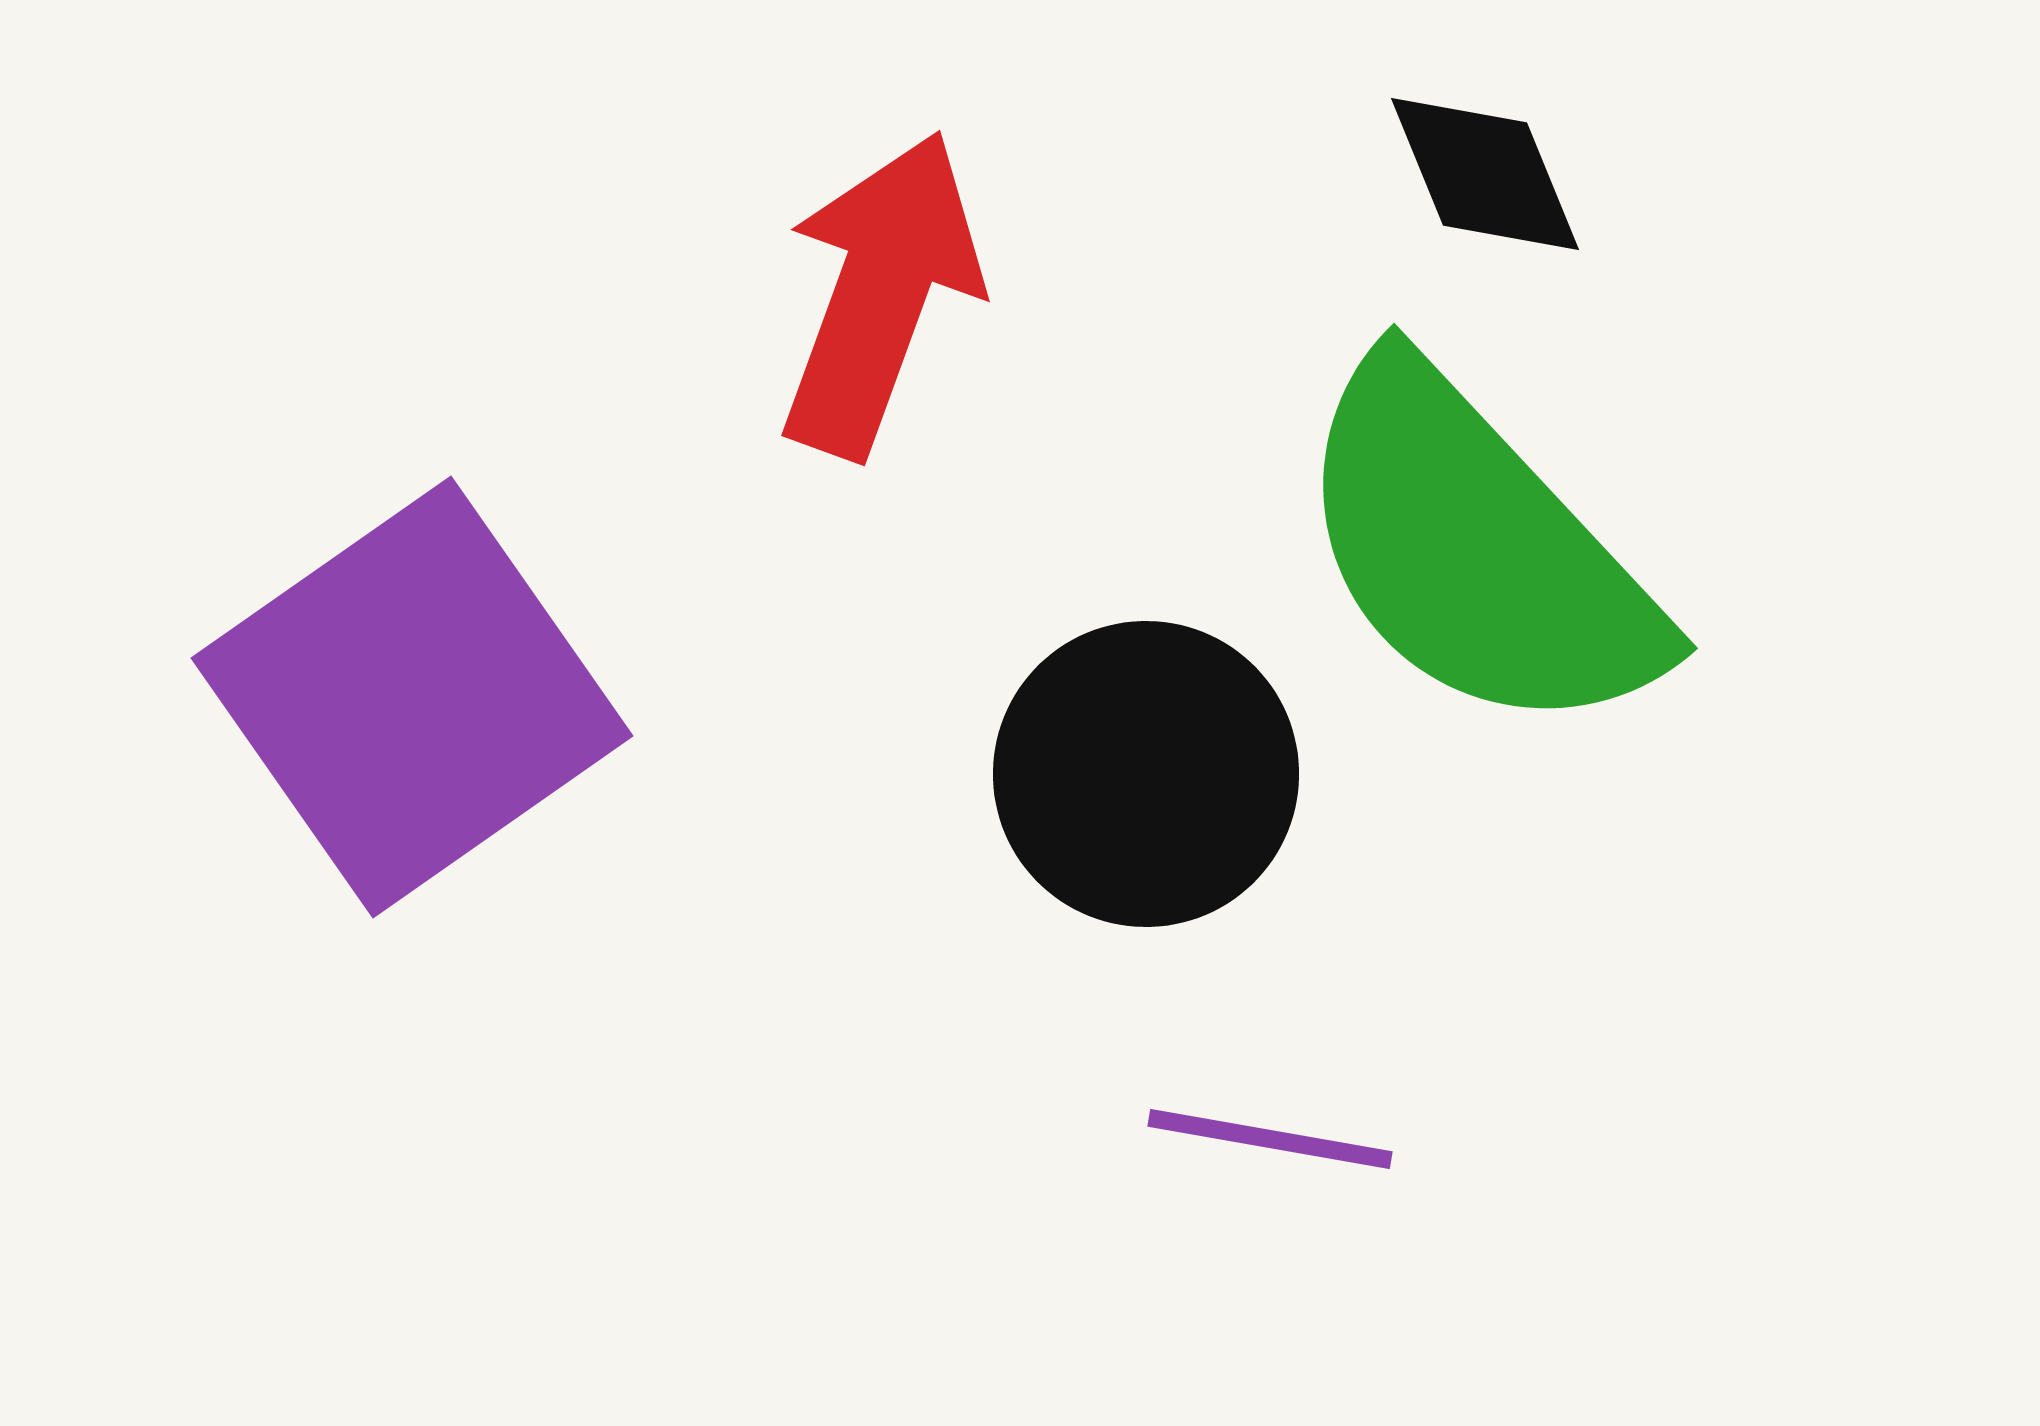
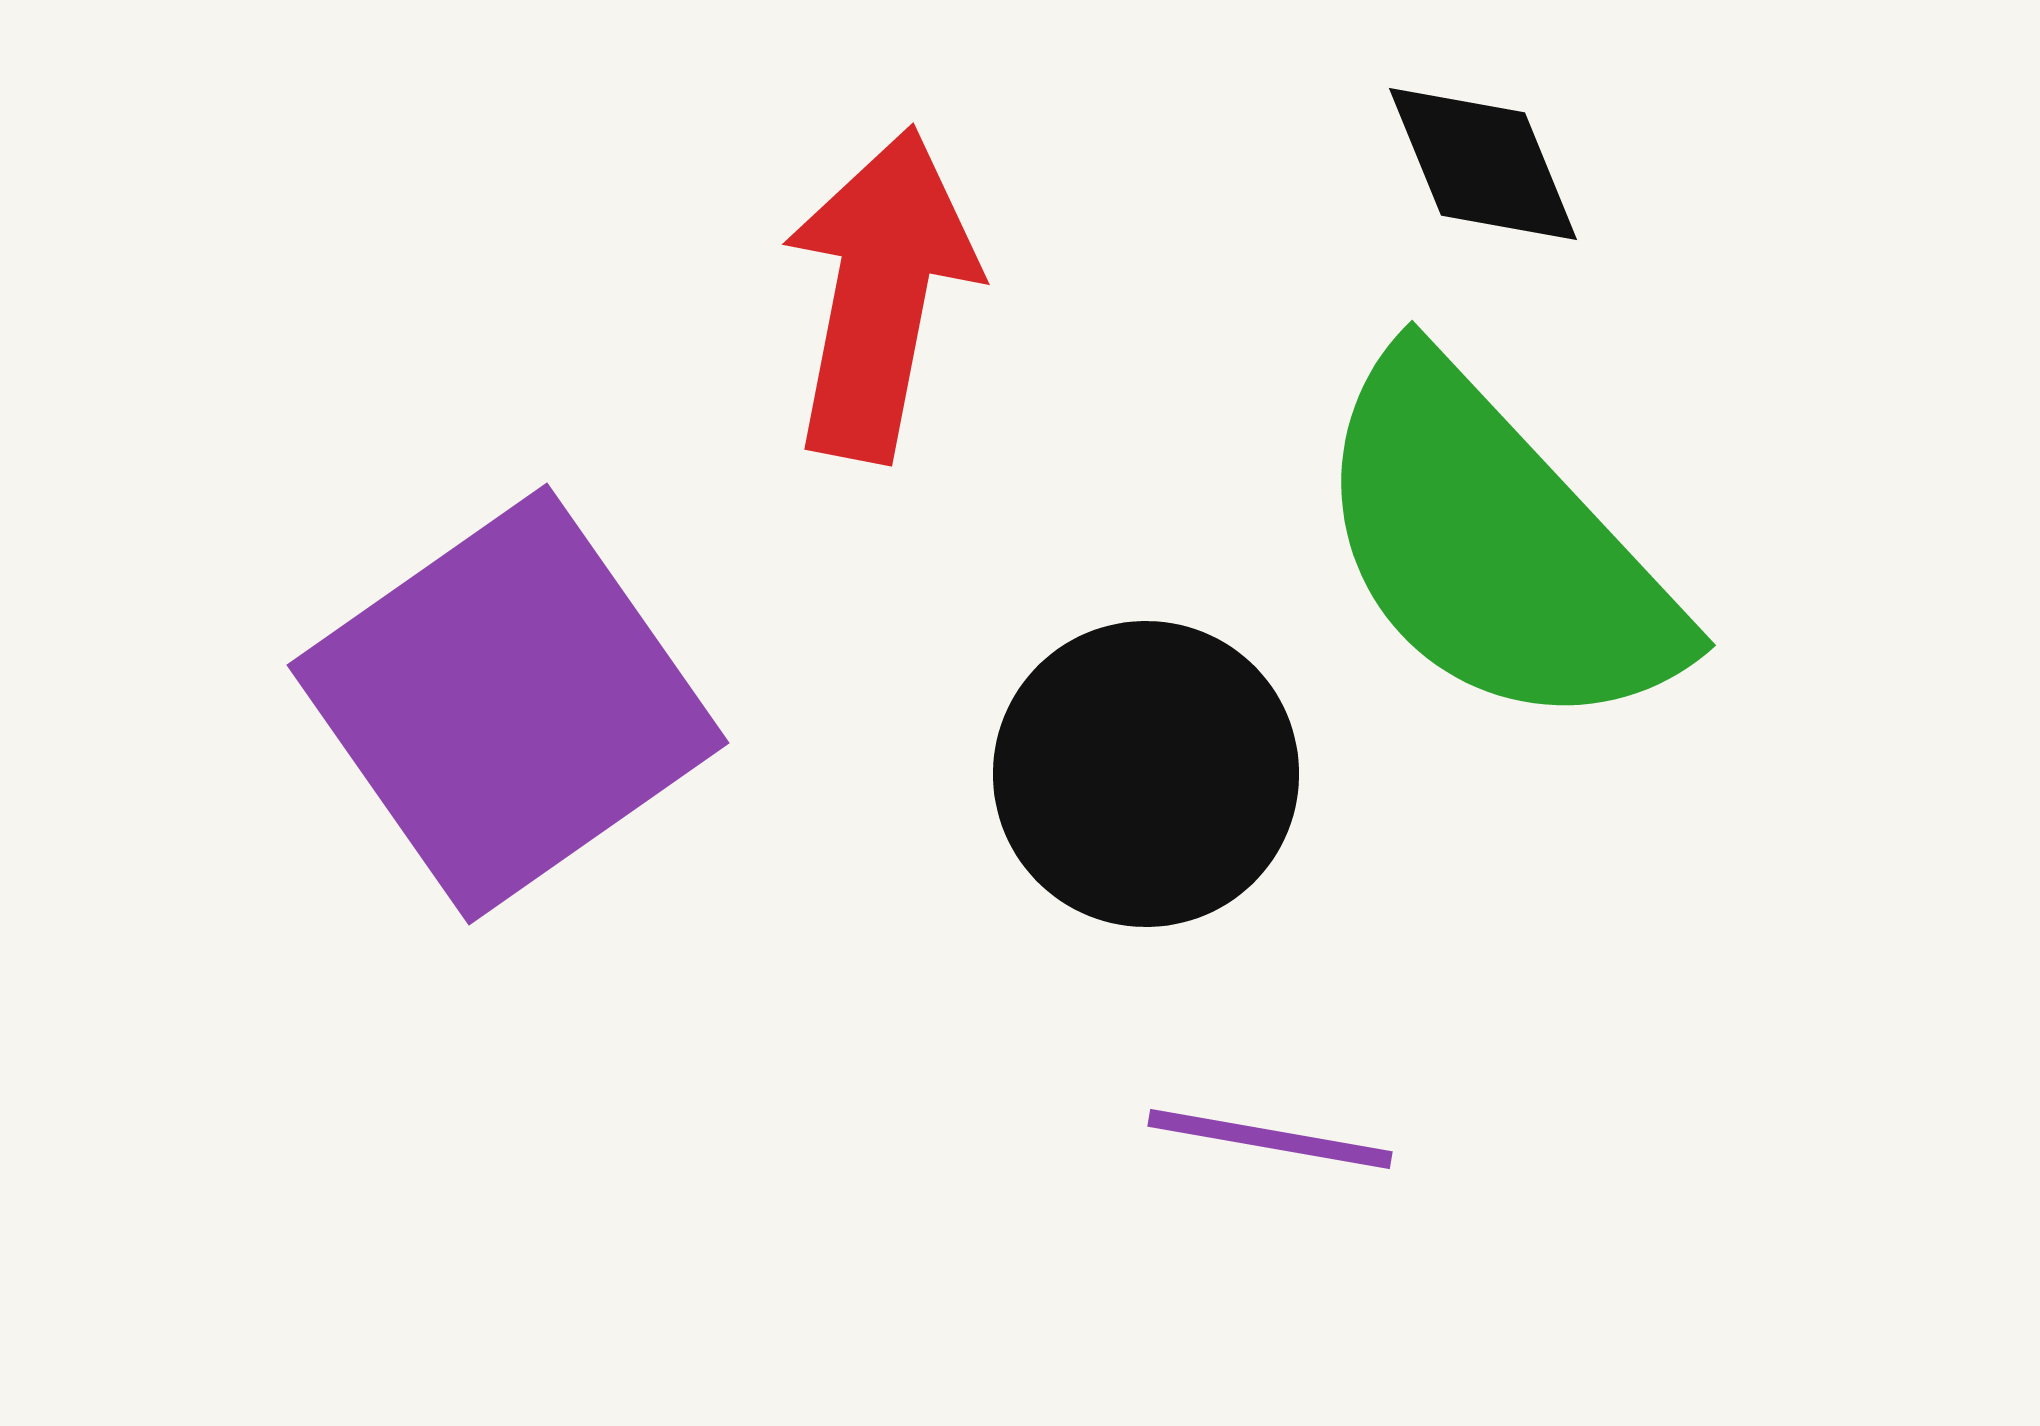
black diamond: moved 2 px left, 10 px up
red arrow: rotated 9 degrees counterclockwise
green semicircle: moved 18 px right, 3 px up
purple square: moved 96 px right, 7 px down
